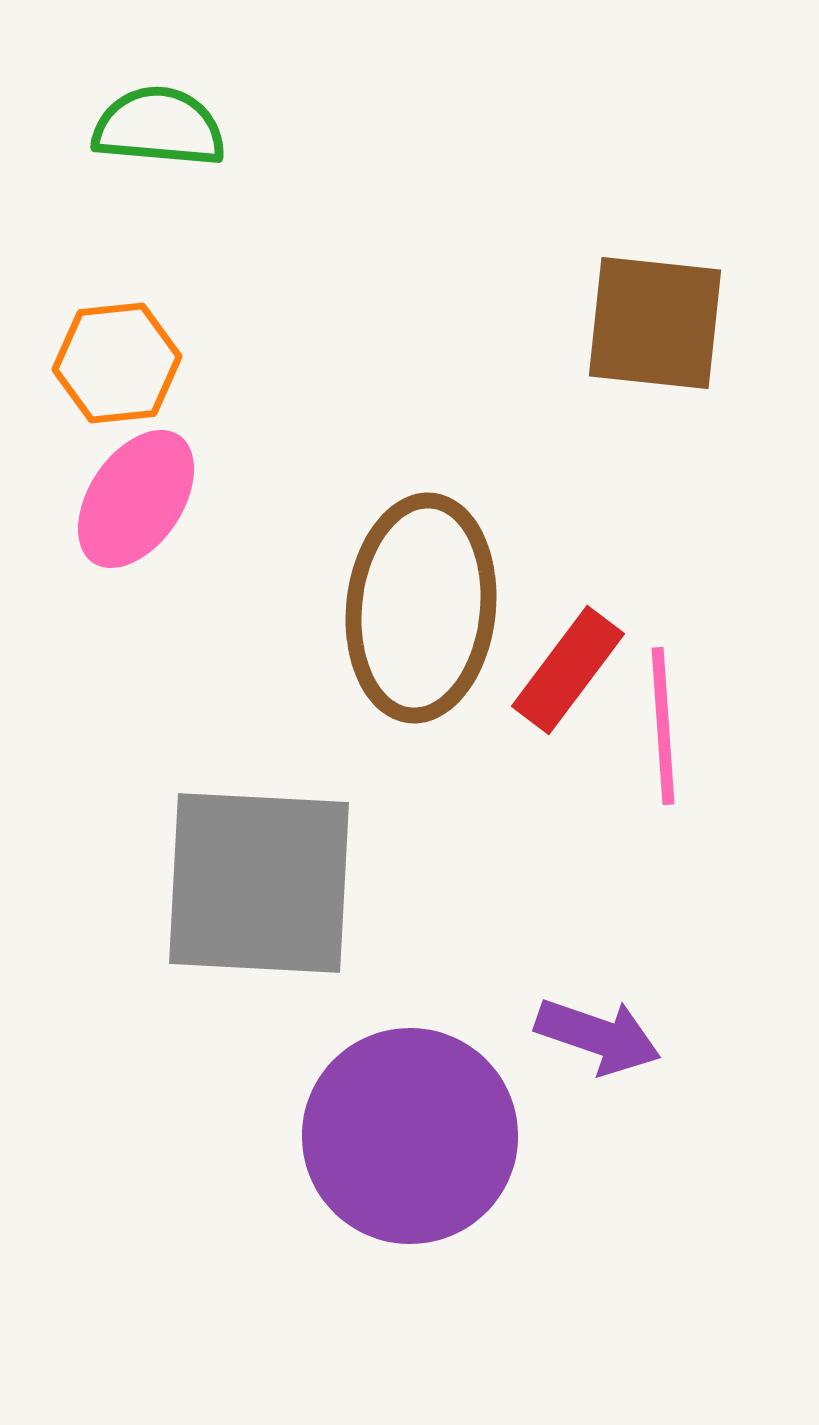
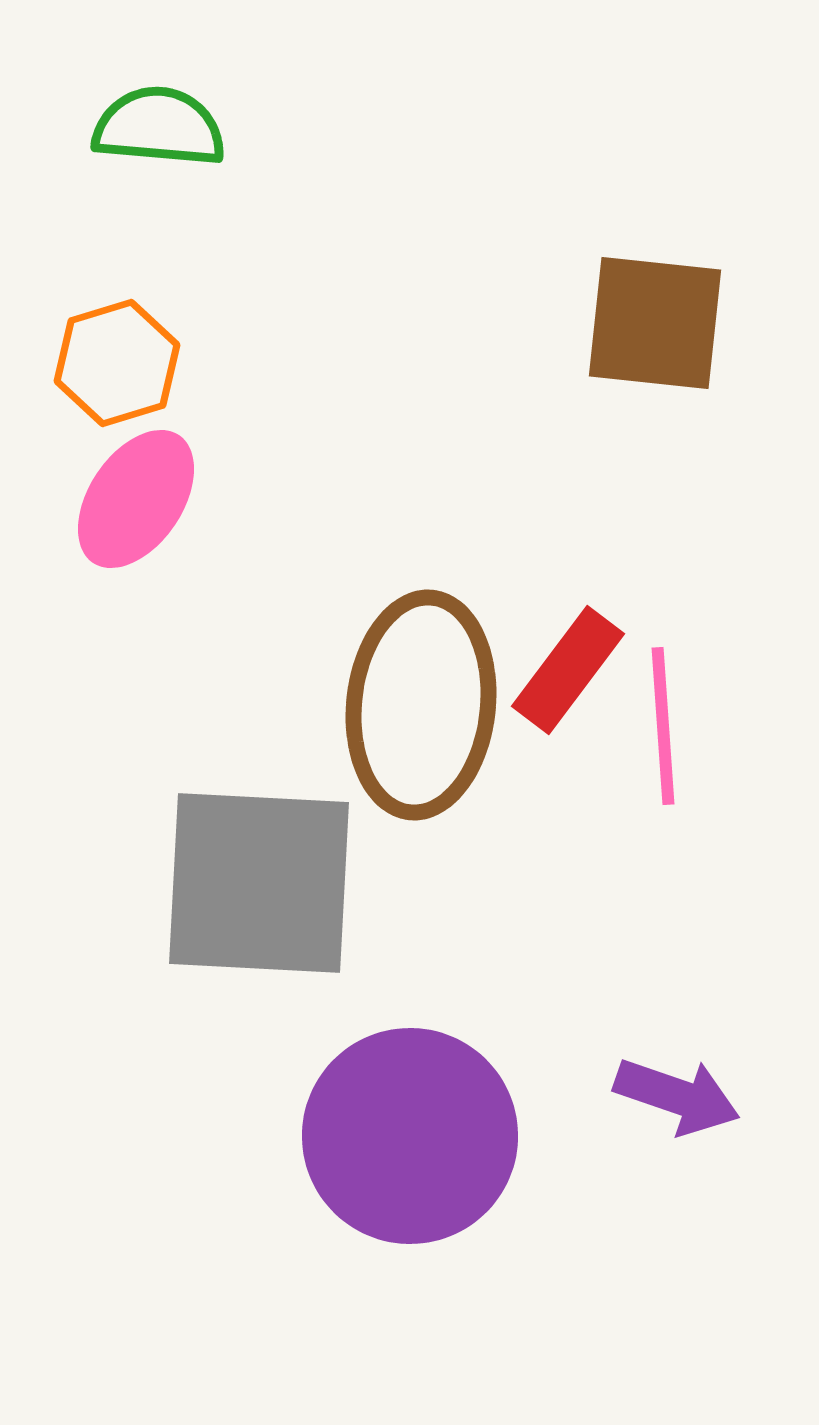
orange hexagon: rotated 11 degrees counterclockwise
brown ellipse: moved 97 px down
purple arrow: moved 79 px right, 60 px down
